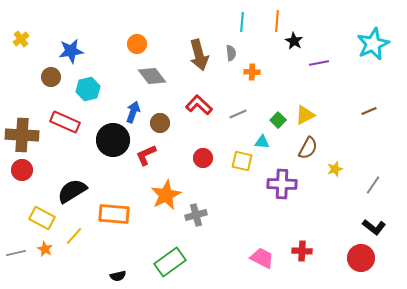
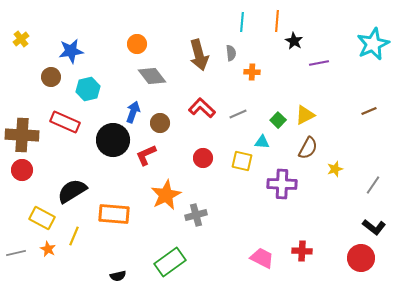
red L-shape at (199, 105): moved 3 px right, 3 px down
yellow line at (74, 236): rotated 18 degrees counterclockwise
orange star at (45, 249): moved 3 px right
